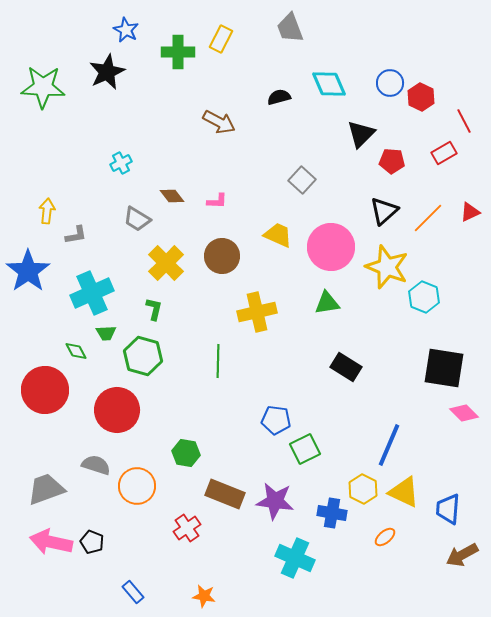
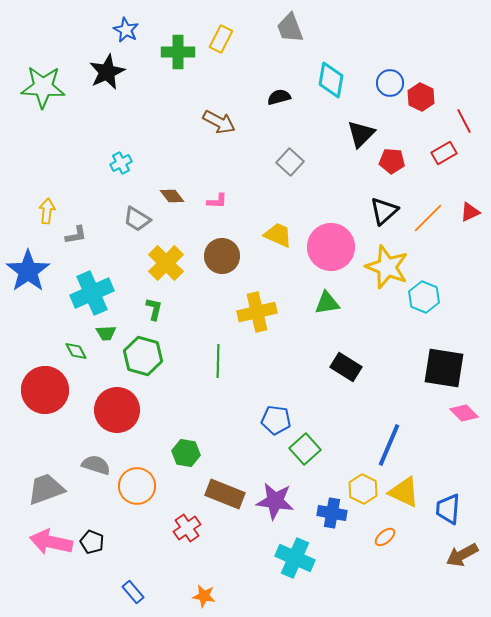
cyan diamond at (329, 84): moved 2 px right, 4 px up; rotated 33 degrees clockwise
gray square at (302, 180): moved 12 px left, 18 px up
green square at (305, 449): rotated 16 degrees counterclockwise
